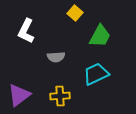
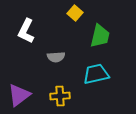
green trapezoid: rotated 15 degrees counterclockwise
cyan trapezoid: rotated 12 degrees clockwise
